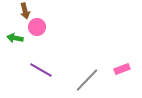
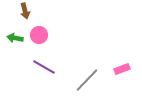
pink circle: moved 2 px right, 8 px down
purple line: moved 3 px right, 3 px up
